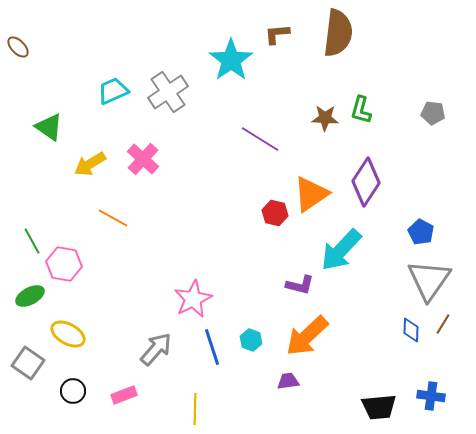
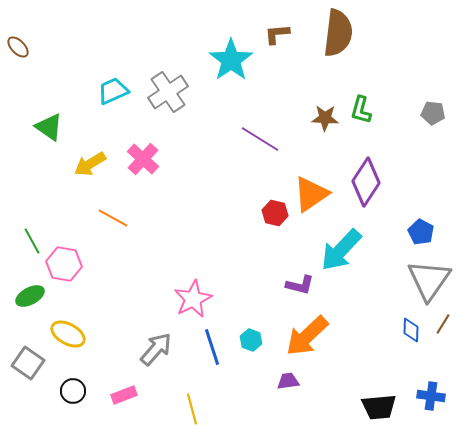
yellow line: moved 3 px left; rotated 16 degrees counterclockwise
